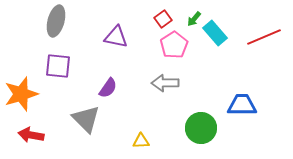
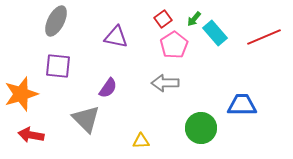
gray ellipse: rotated 12 degrees clockwise
